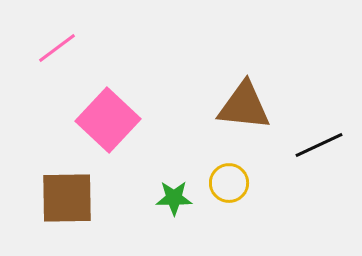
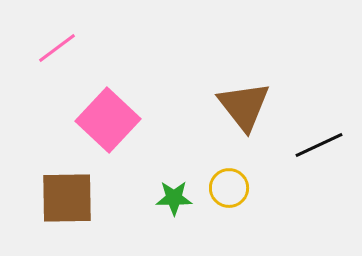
brown triangle: rotated 46 degrees clockwise
yellow circle: moved 5 px down
